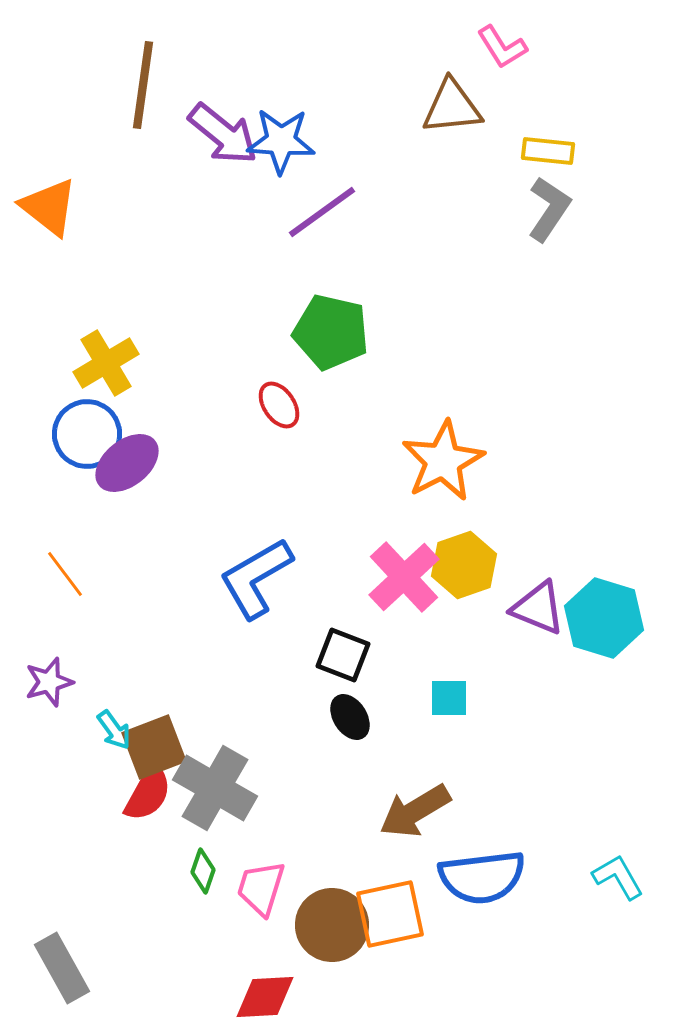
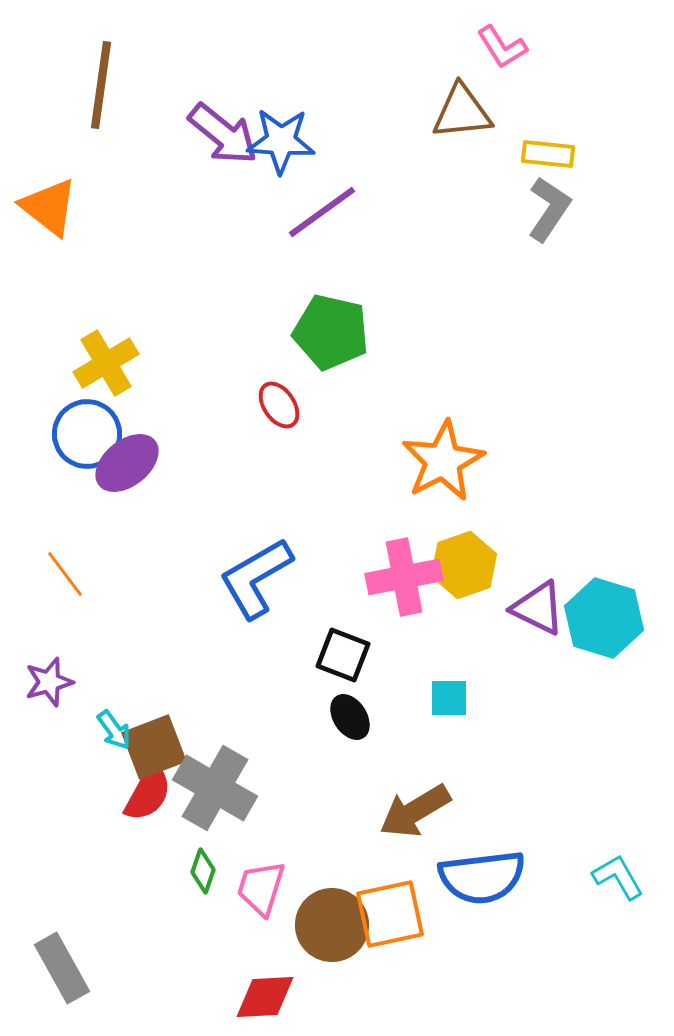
brown line: moved 42 px left
brown triangle: moved 10 px right, 5 px down
yellow rectangle: moved 3 px down
pink cross: rotated 32 degrees clockwise
purple triangle: rotated 4 degrees clockwise
